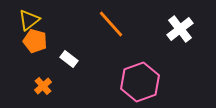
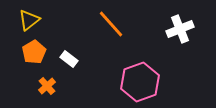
white cross: rotated 16 degrees clockwise
orange pentagon: moved 1 px left, 11 px down; rotated 25 degrees clockwise
orange cross: moved 4 px right
